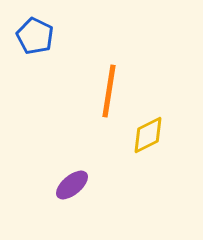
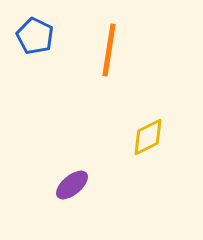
orange line: moved 41 px up
yellow diamond: moved 2 px down
